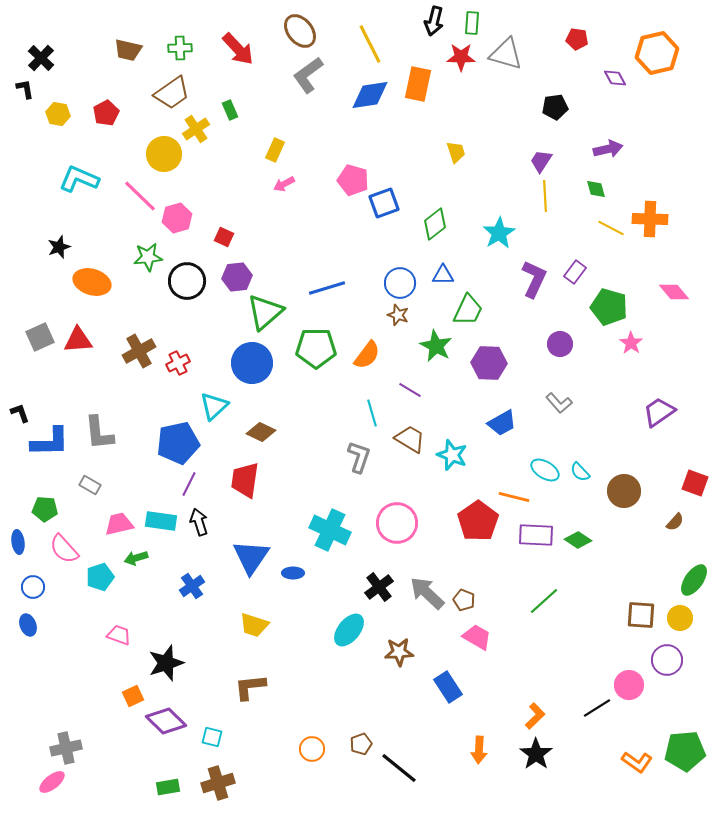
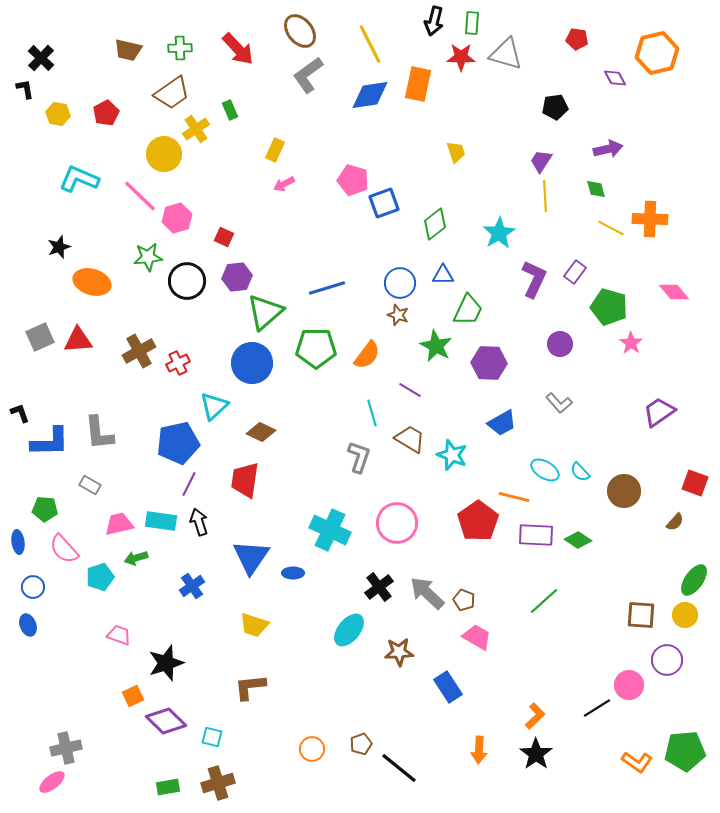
yellow circle at (680, 618): moved 5 px right, 3 px up
